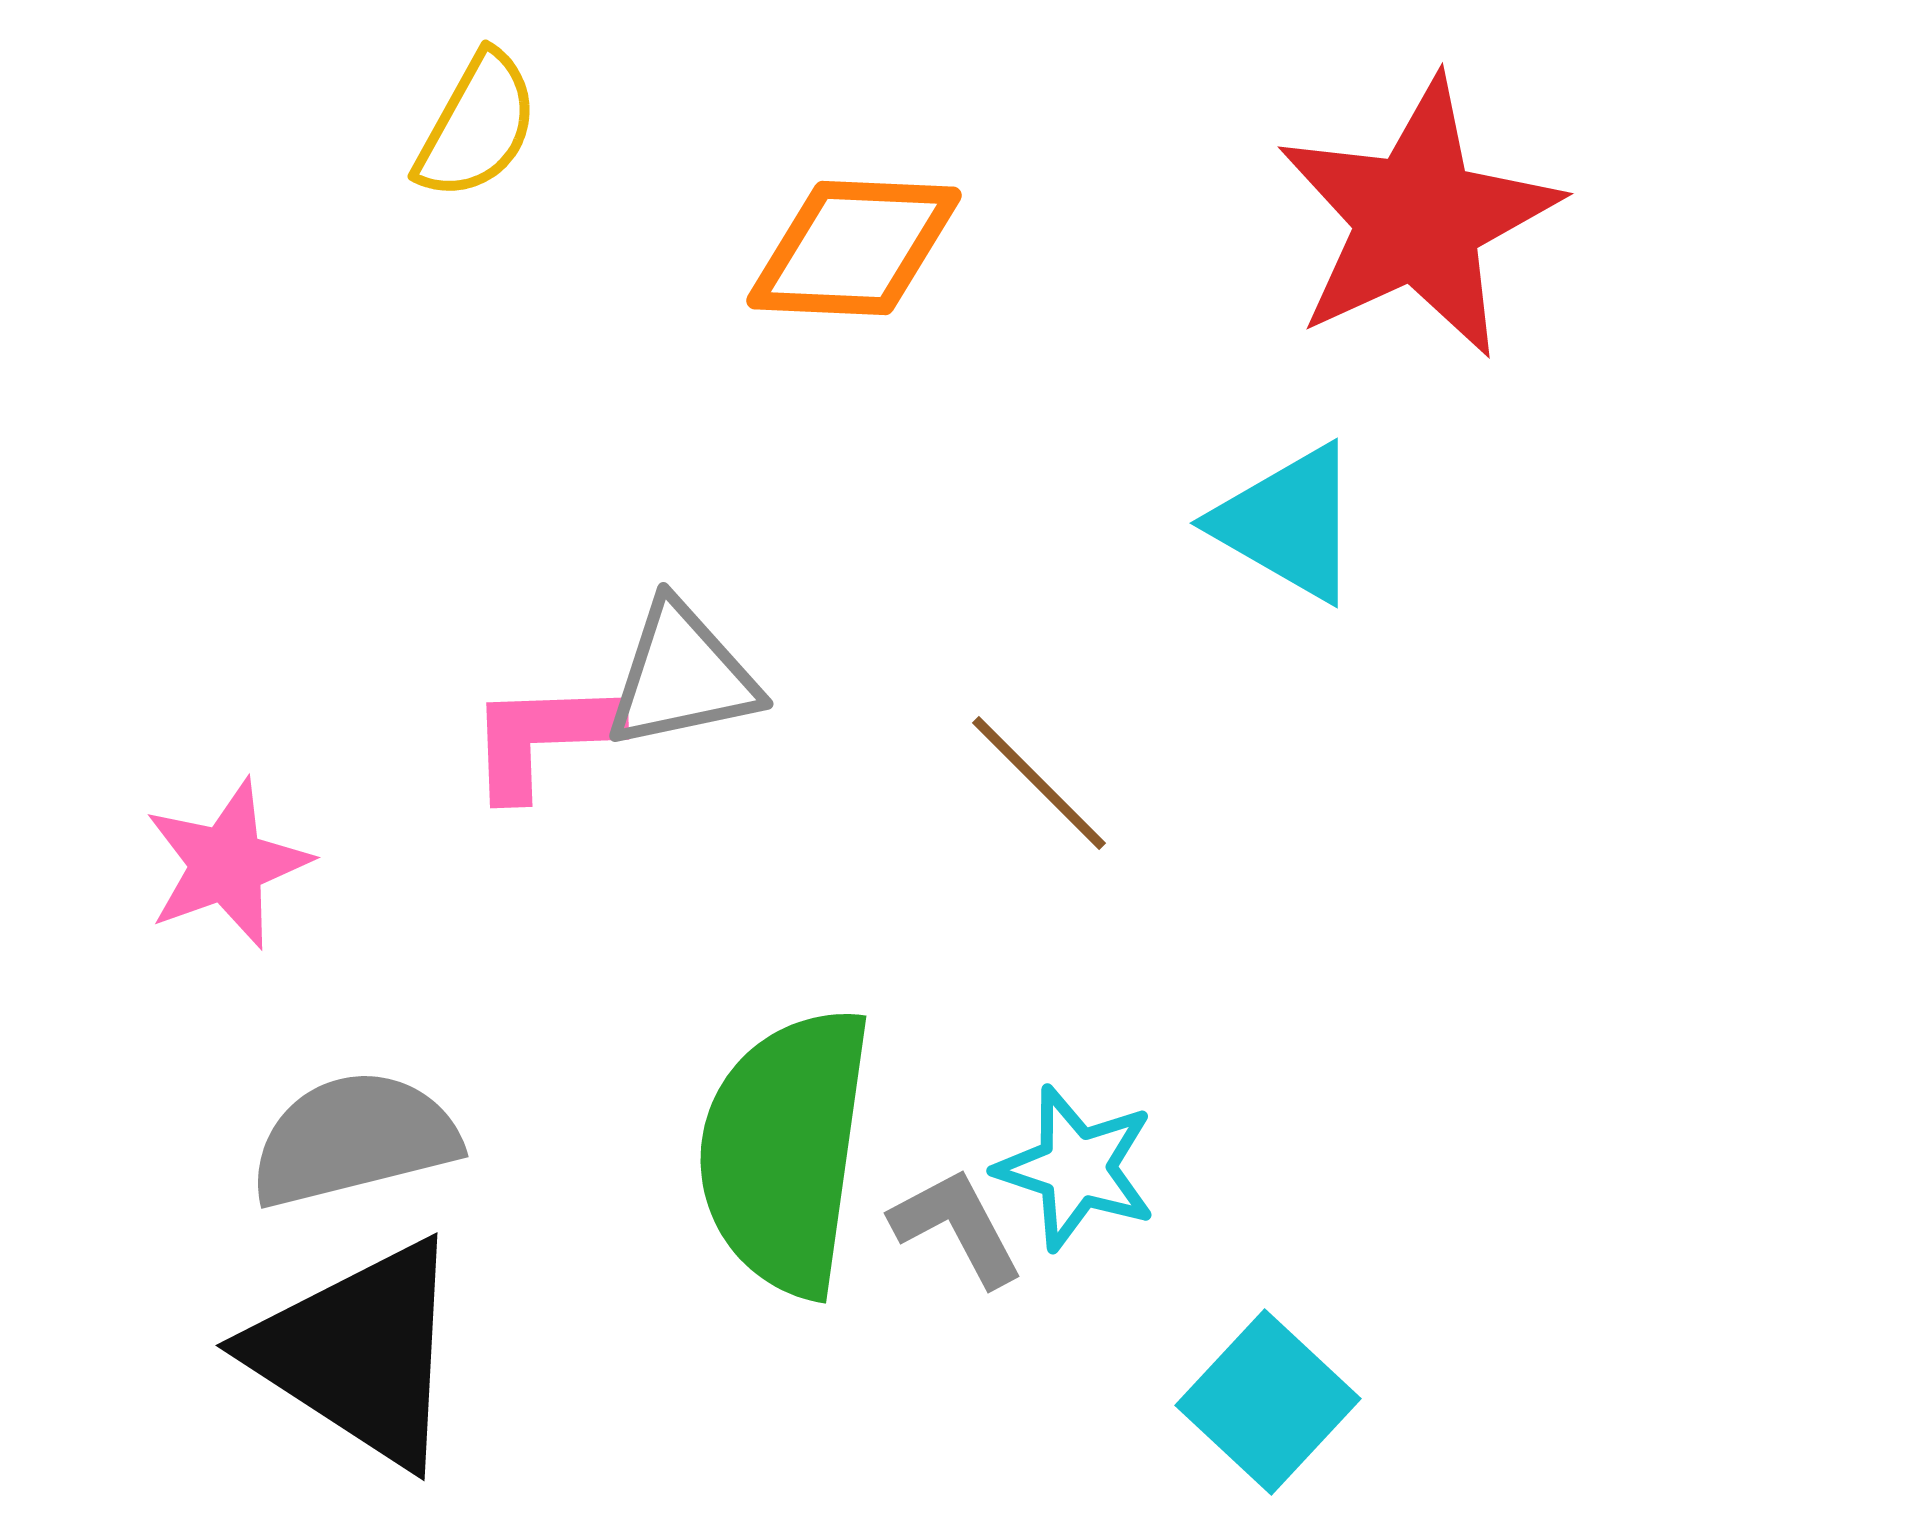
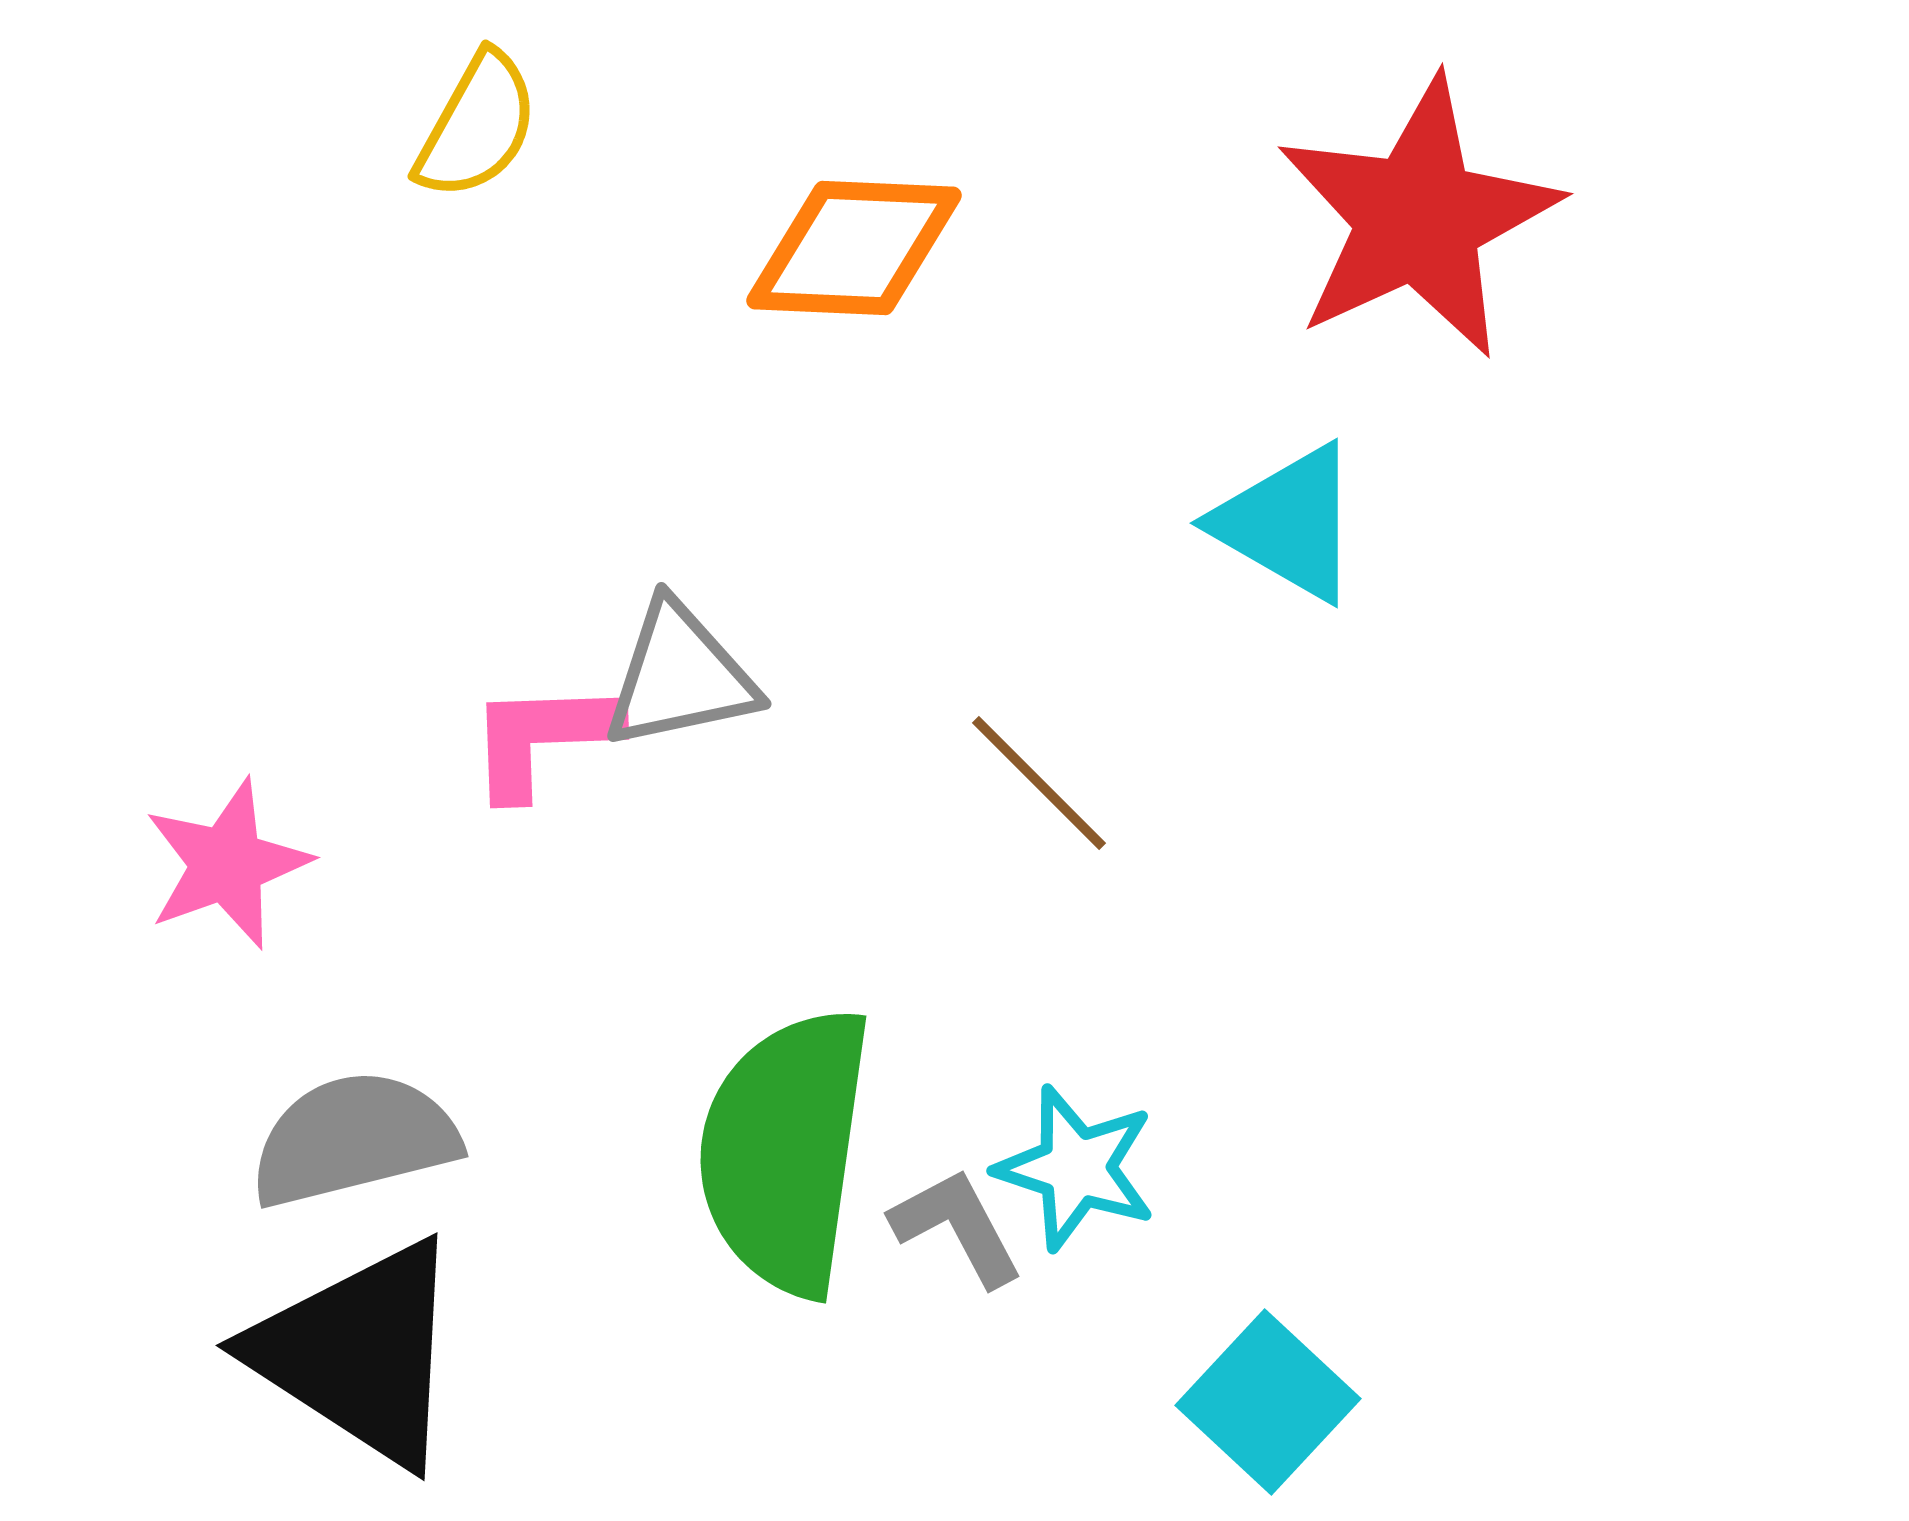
gray triangle: moved 2 px left
